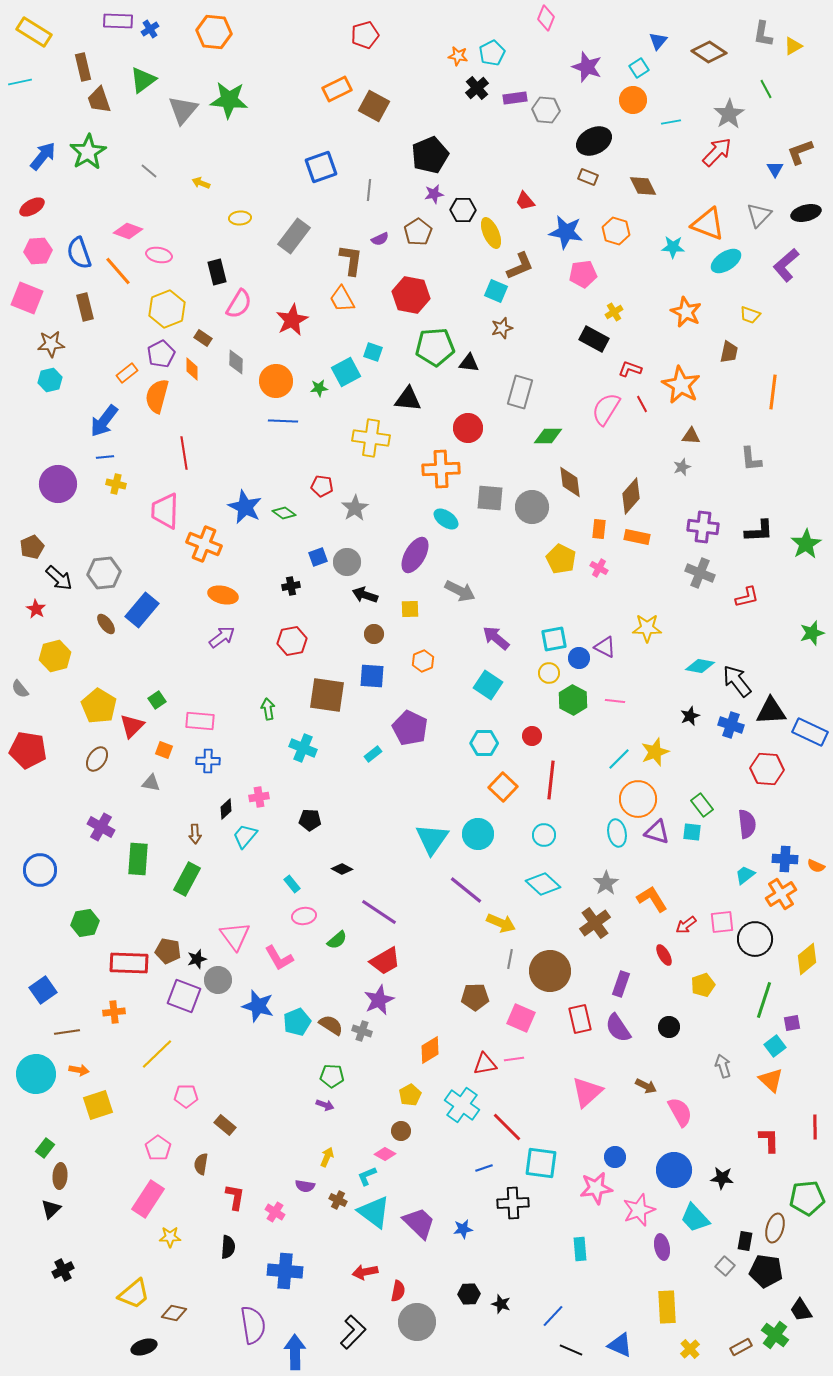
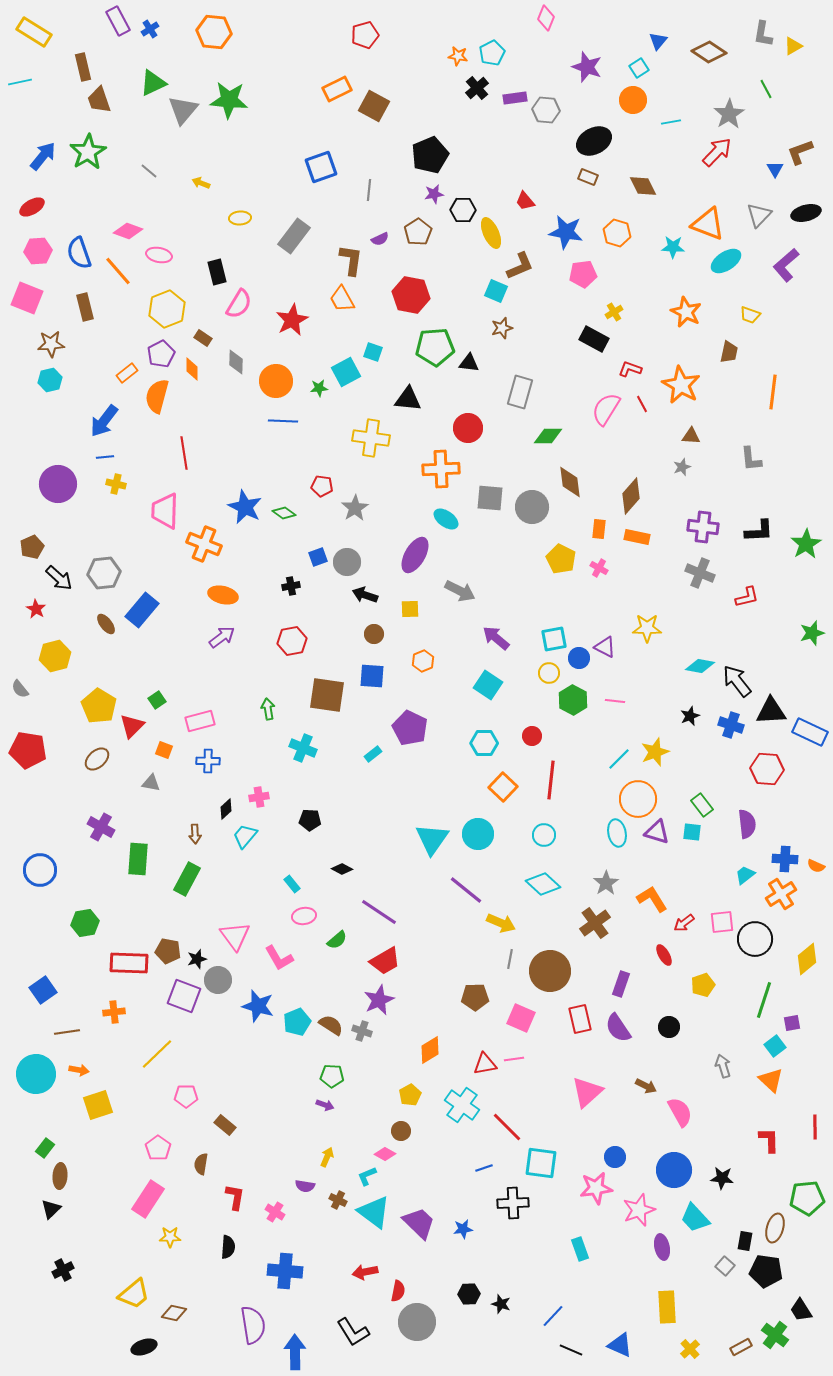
purple rectangle at (118, 21): rotated 60 degrees clockwise
green triangle at (143, 80): moved 10 px right, 3 px down; rotated 12 degrees clockwise
orange hexagon at (616, 231): moved 1 px right, 2 px down
pink rectangle at (200, 721): rotated 20 degrees counterclockwise
brown ellipse at (97, 759): rotated 15 degrees clockwise
red arrow at (686, 925): moved 2 px left, 2 px up
cyan rectangle at (580, 1249): rotated 15 degrees counterclockwise
black L-shape at (353, 1332): rotated 104 degrees clockwise
